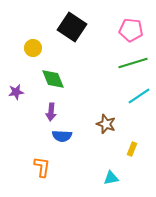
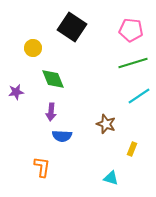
cyan triangle: rotated 28 degrees clockwise
